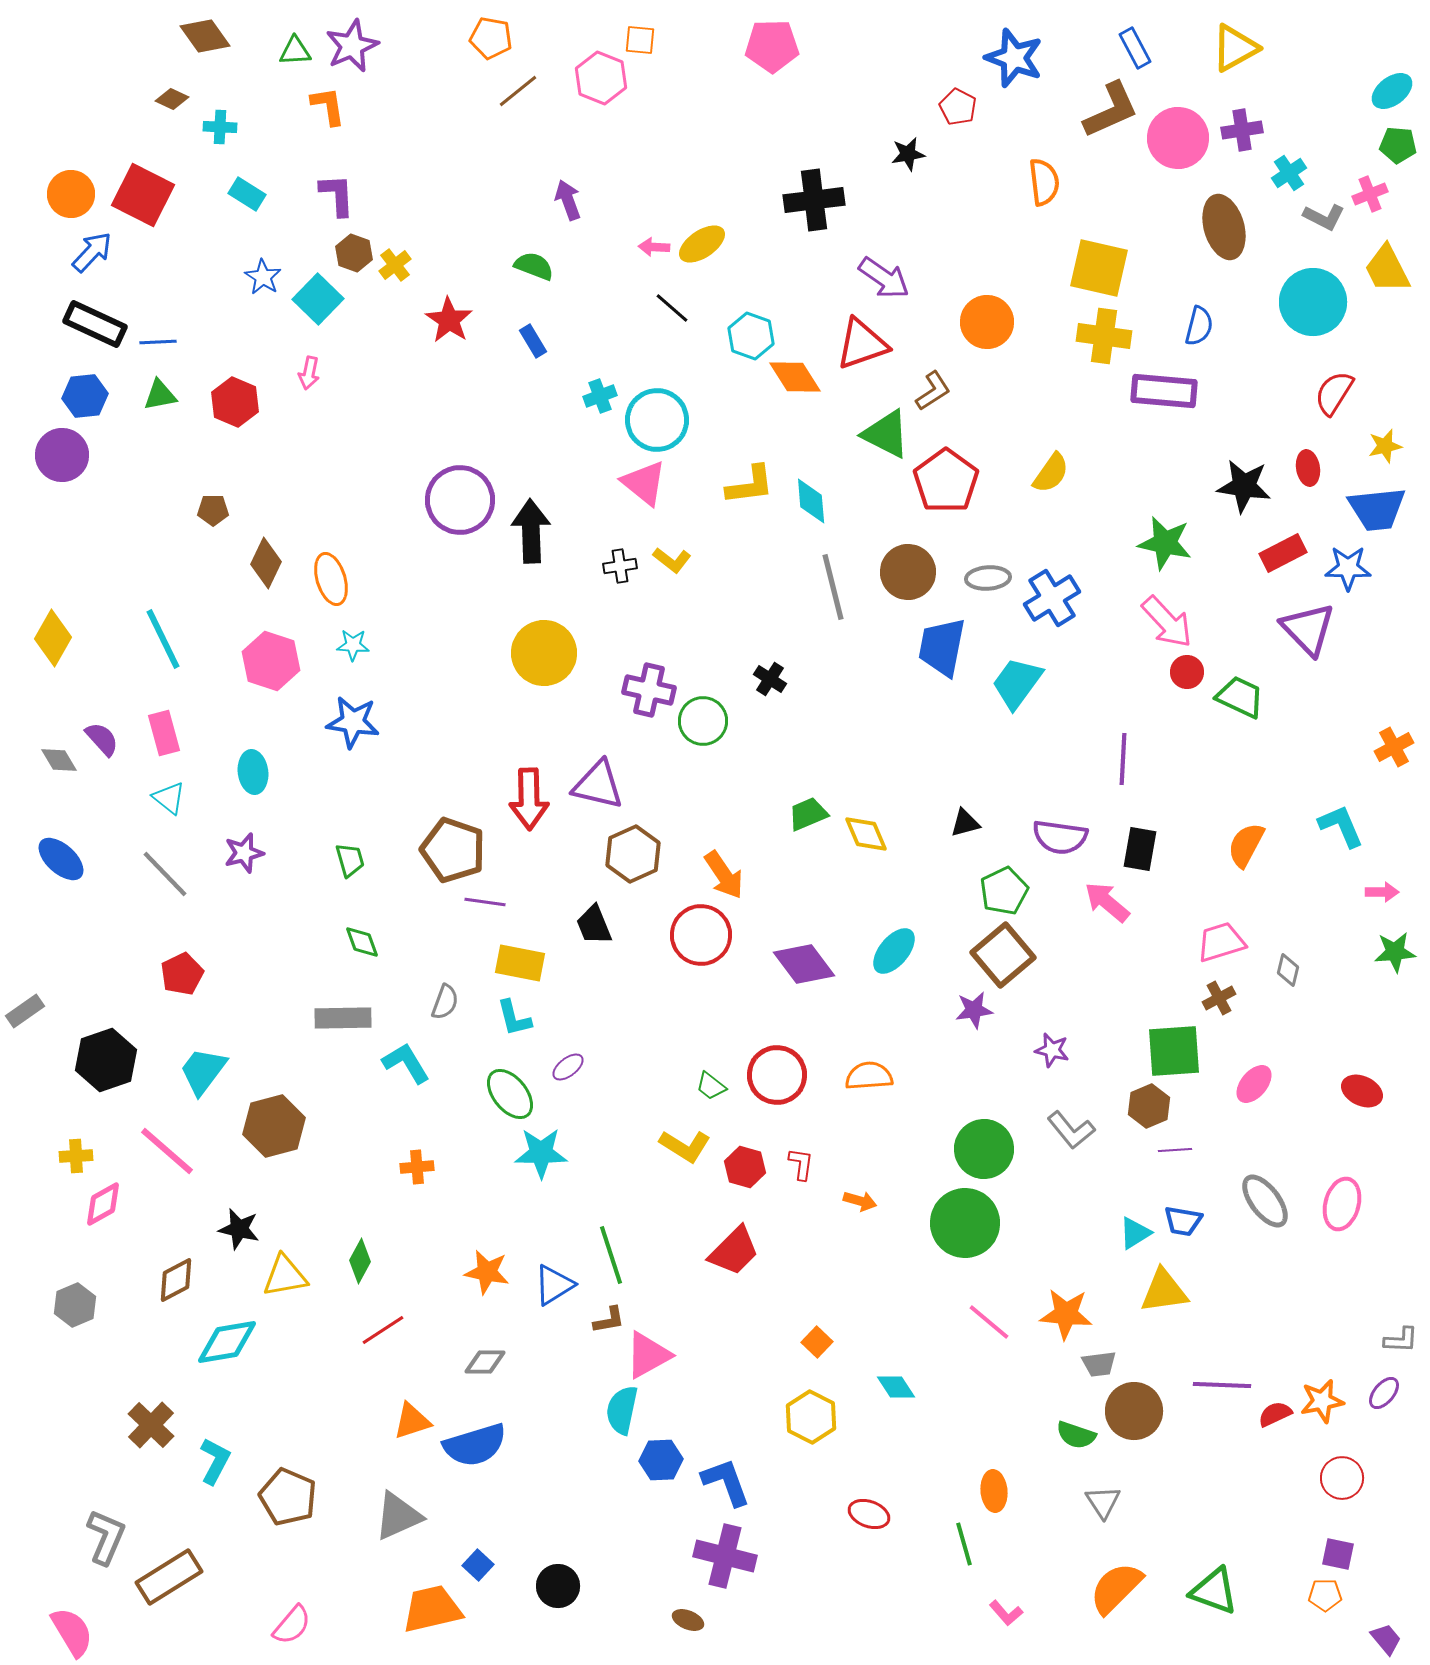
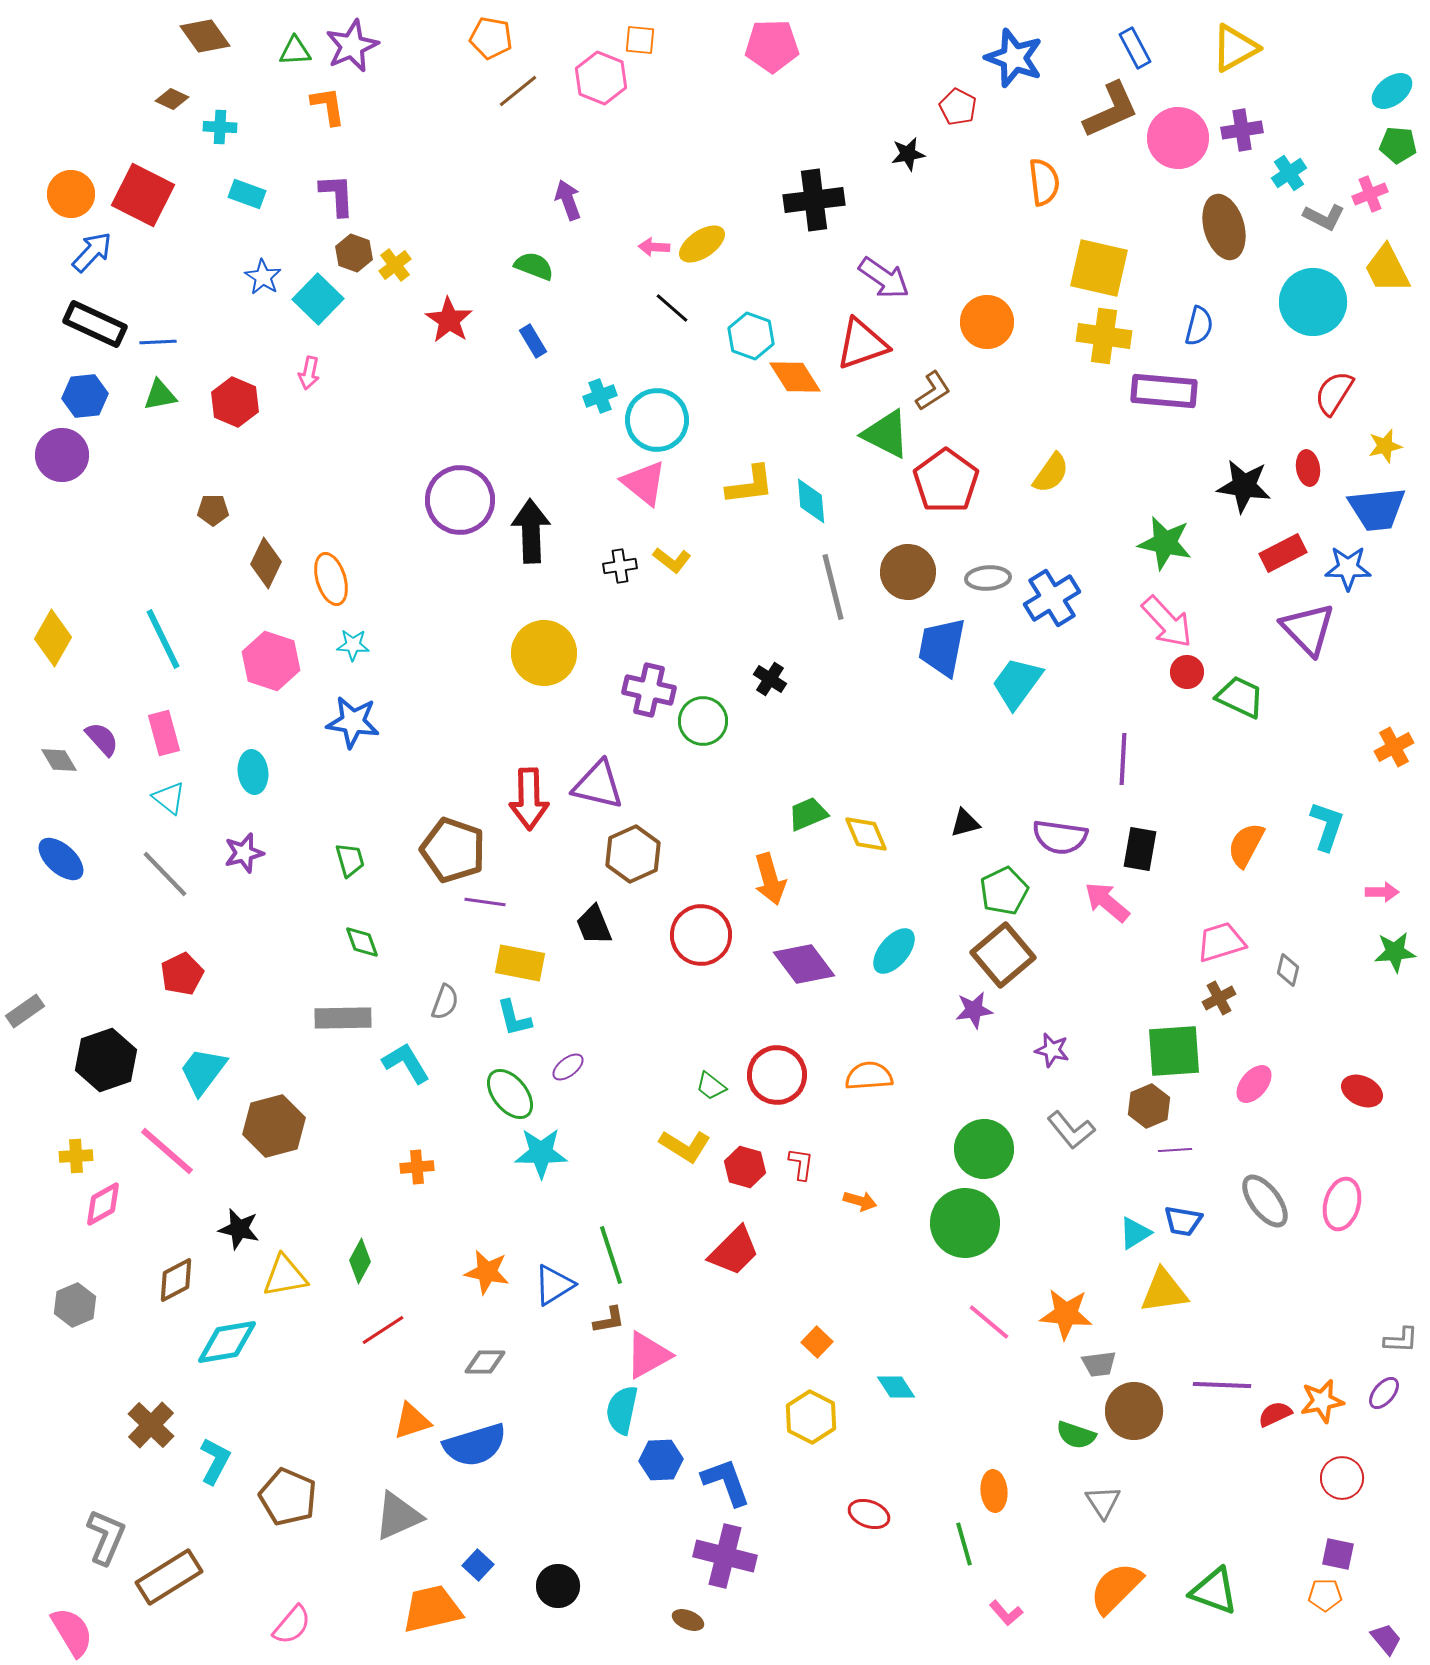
cyan rectangle at (247, 194): rotated 12 degrees counterclockwise
cyan L-shape at (1341, 826): moved 14 px left; rotated 42 degrees clockwise
orange arrow at (724, 875): moved 46 px right, 4 px down; rotated 18 degrees clockwise
